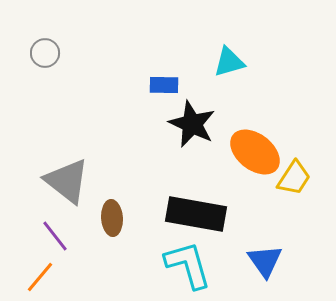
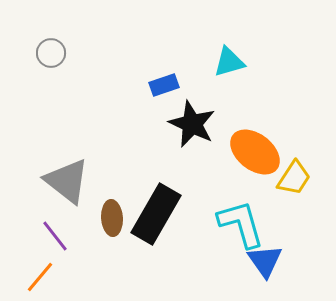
gray circle: moved 6 px right
blue rectangle: rotated 20 degrees counterclockwise
black rectangle: moved 40 px left; rotated 70 degrees counterclockwise
cyan L-shape: moved 53 px right, 41 px up
